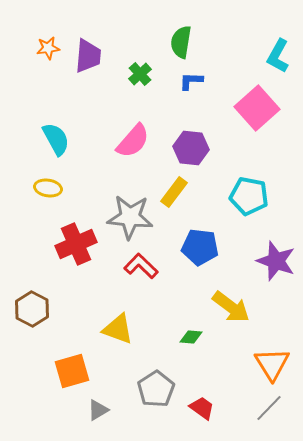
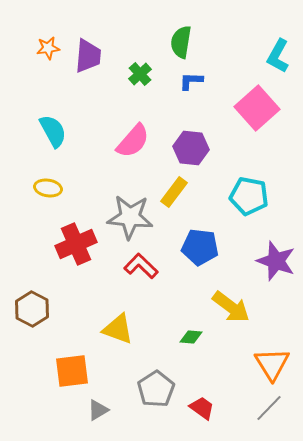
cyan semicircle: moved 3 px left, 8 px up
orange square: rotated 9 degrees clockwise
